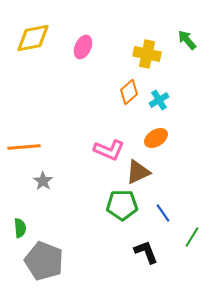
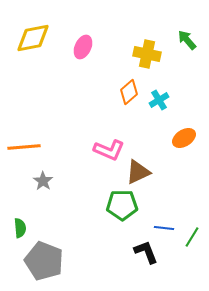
orange ellipse: moved 28 px right
blue line: moved 1 px right, 15 px down; rotated 48 degrees counterclockwise
